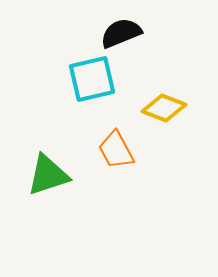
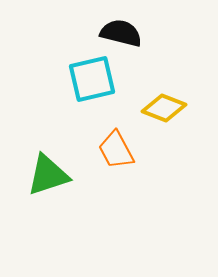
black semicircle: rotated 36 degrees clockwise
